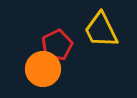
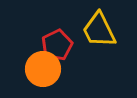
yellow trapezoid: moved 2 px left
